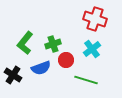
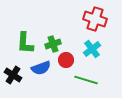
green L-shape: rotated 35 degrees counterclockwise
